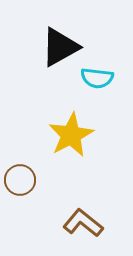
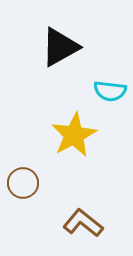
cyan semicircle: moved 13 px right, 13 px down
yellow star: moved 3 px right
brown circle: moved 3 px right, 3 px down
